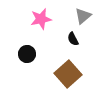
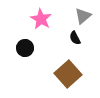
pink star: rotated 30 degrees counterclockwise
black semicircle: moved 2 px right, 1 px up
black circle: moved 2 px left, 6 px up
